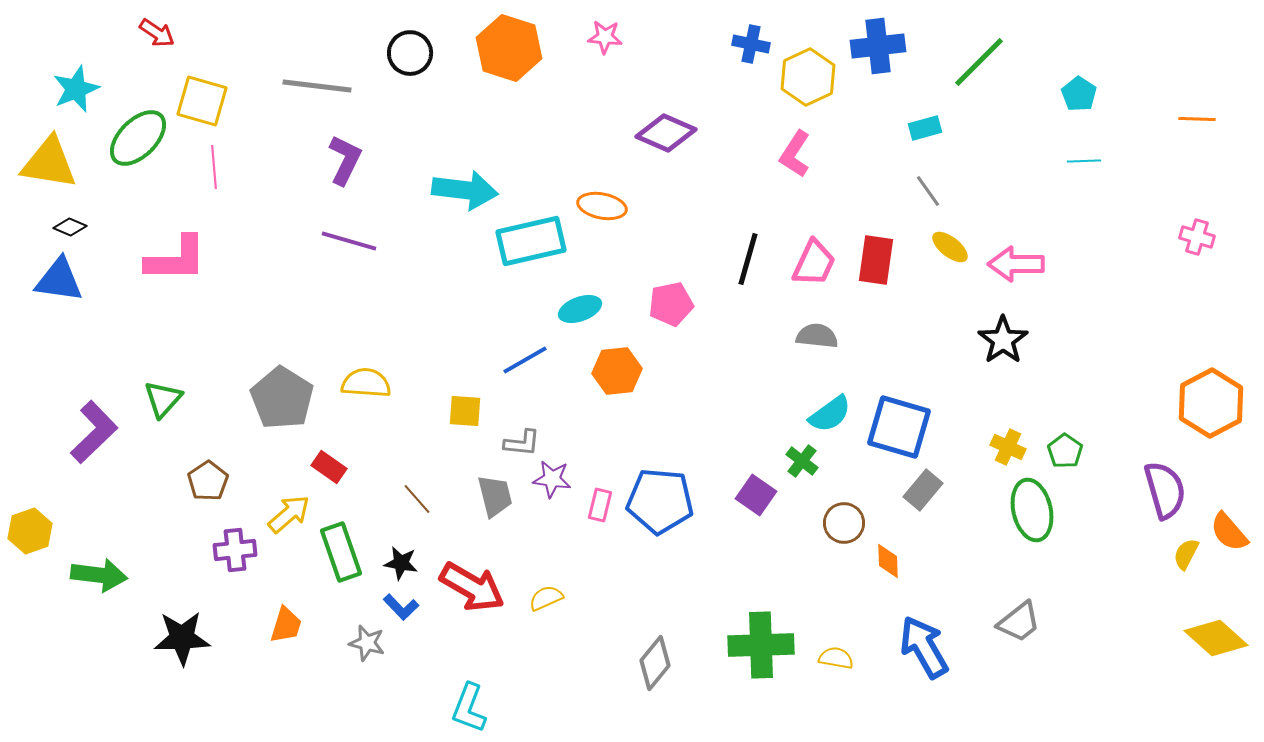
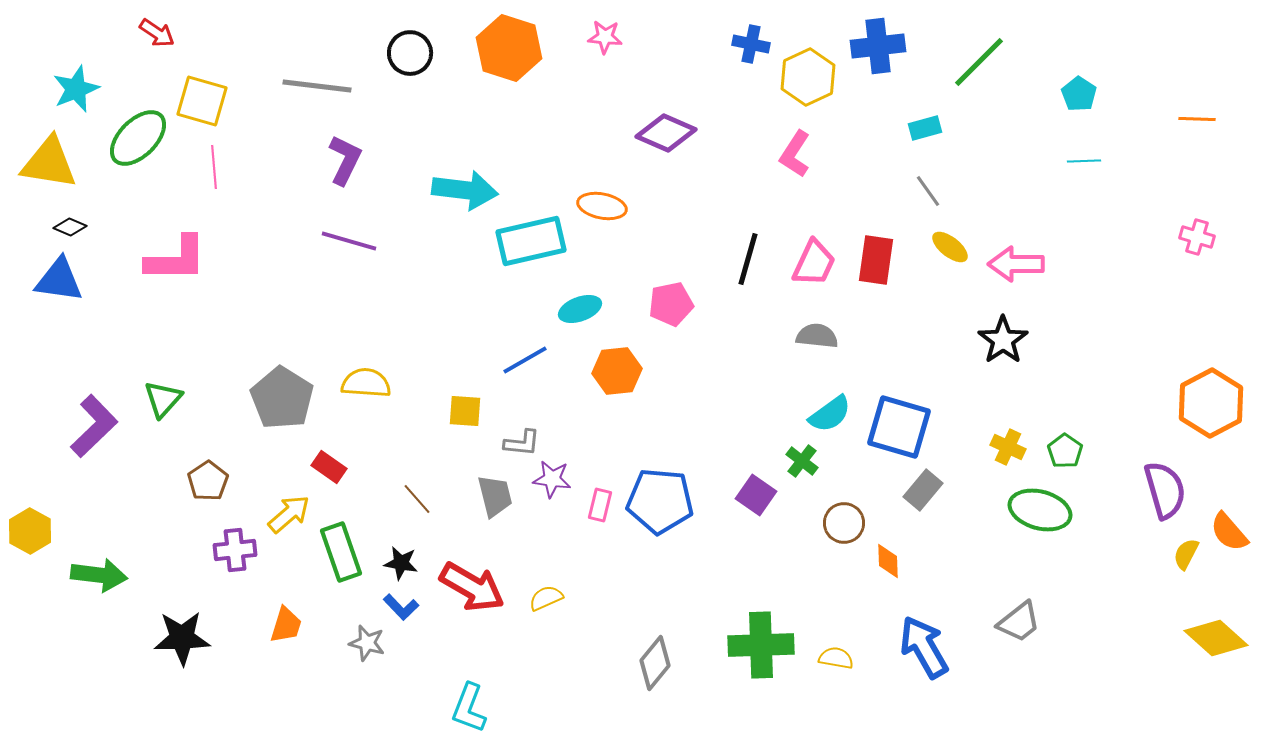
purple L-shape at (94, 432): moved 6 px up
green ellipse at (1032, 510): moved 8 px right; rotated 62 degrees counterclockwise
yellow hexagon at (30, 531): rotated 12 degrees counterclockwise
